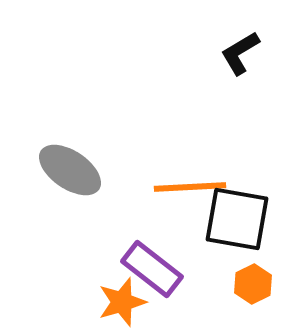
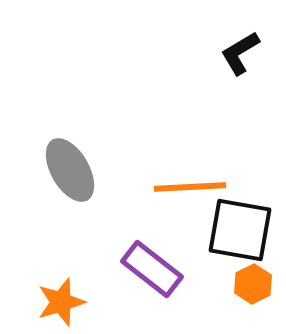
gray ellipse: rotated 26 degrees clockwise
black square: moved 3 px right, 11 px down
orange star: moved 61 px left
